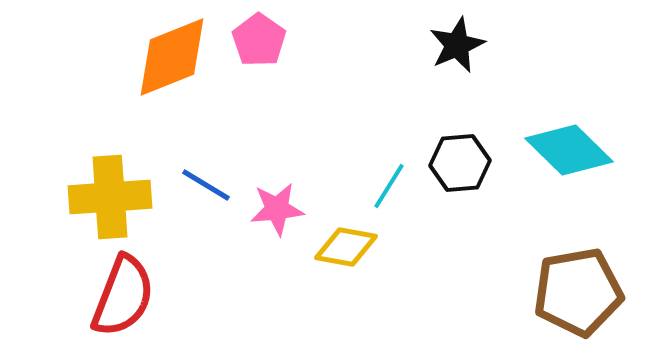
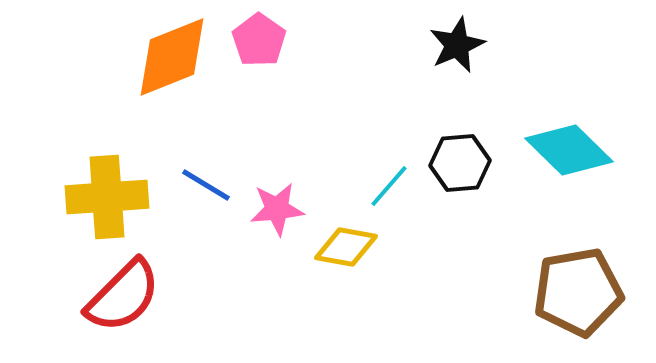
cyan line: rotated 9 degrees clockwise
yellow cross: moved 3 px left
red semicircle: rotated 24 degrees clockwise
